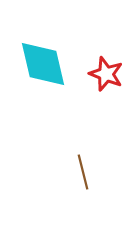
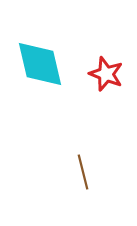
cyan diamond: moved 3 px left
